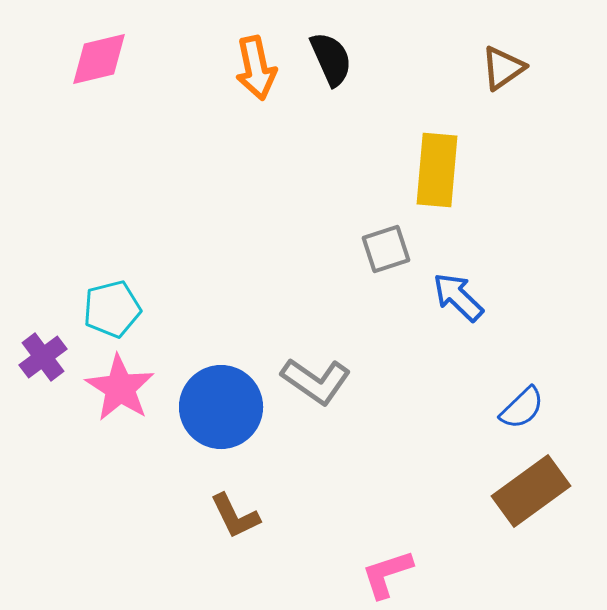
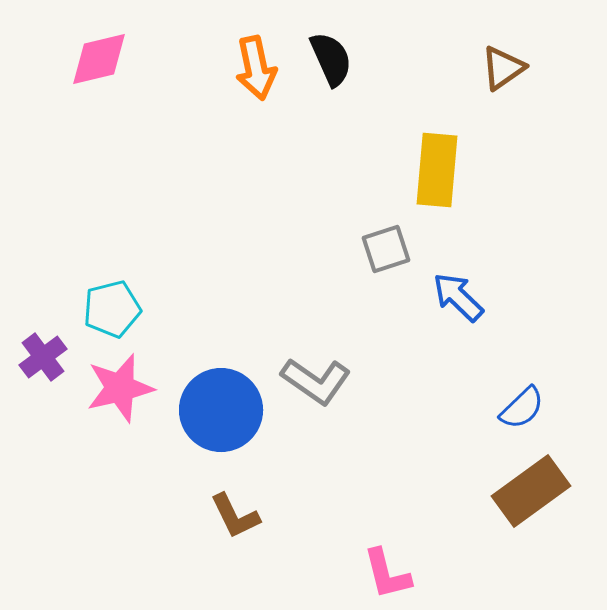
pink star: rotated 26 degrees clockwise
blue circle: moved 3 px down
pink L-shape: rotated 86 degrees counterclockwise
